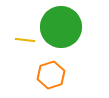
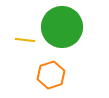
green circle: moved 1 px right
